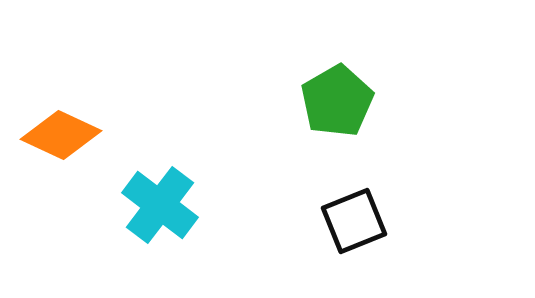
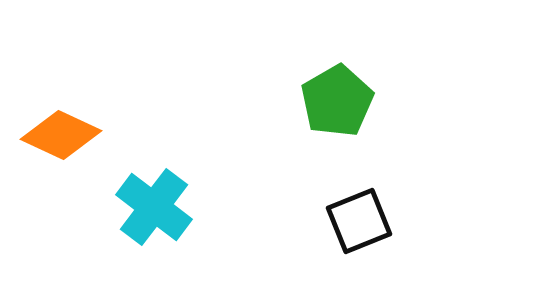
cyan cross: moved 6 px left, 2 px down
black square: moved 5 px right
